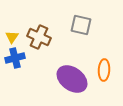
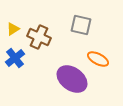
yellow triangle: moved 1 px right, 8 px up; rotated 24 degrees clockwise
blue cross: rotated 24 degrees counterclockwise
orange ellipse: moved 6 px left, 11 px up; rotated 65 degrees counterclockwise
